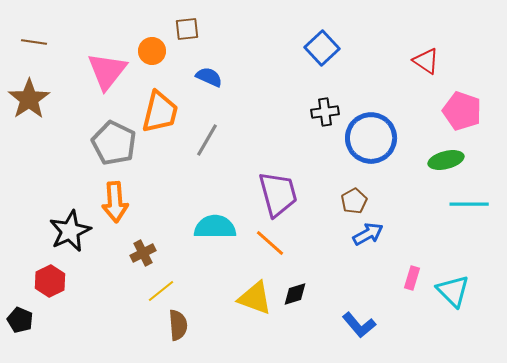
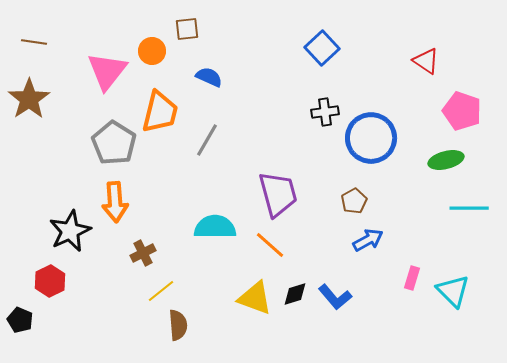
gray pentagon: rotated 6 degrees clockwise
cyan line: moved 4 px down
blue arrow: moved 6 px down
orange line: moved 2 px down
blue L-shape: moved 24 px left, 28 px up
